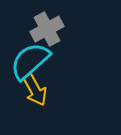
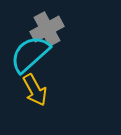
cyan semicircle: moved 7 px up
